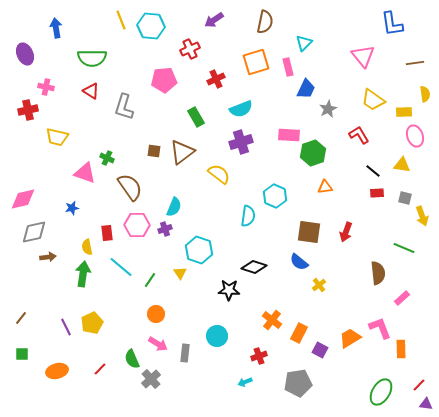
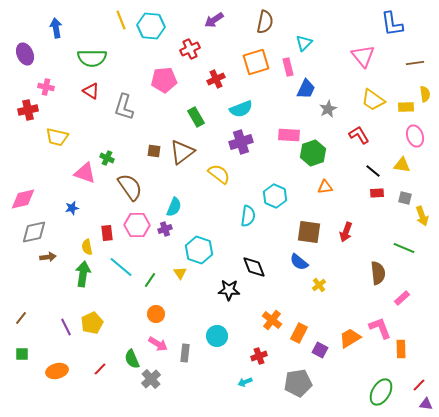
yellow rectangle at (404, 112): moved 2 px right, 5 px up
black diamond at (254, 267): rotated 50 degrees clockwise
